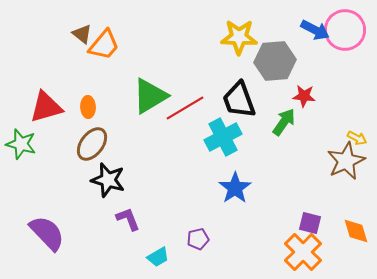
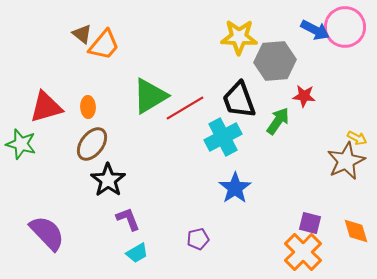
pink circle: moved 3 px up
green arrow: moved 6 px left, 1 px up
black star: rotated 20 degrees clockwise
cyan trapezoid: moved 21 px left, 4 px up
